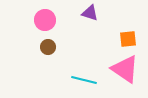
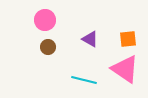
purple triangle: moved 26 px down; rotated 12 degrees clockwise
